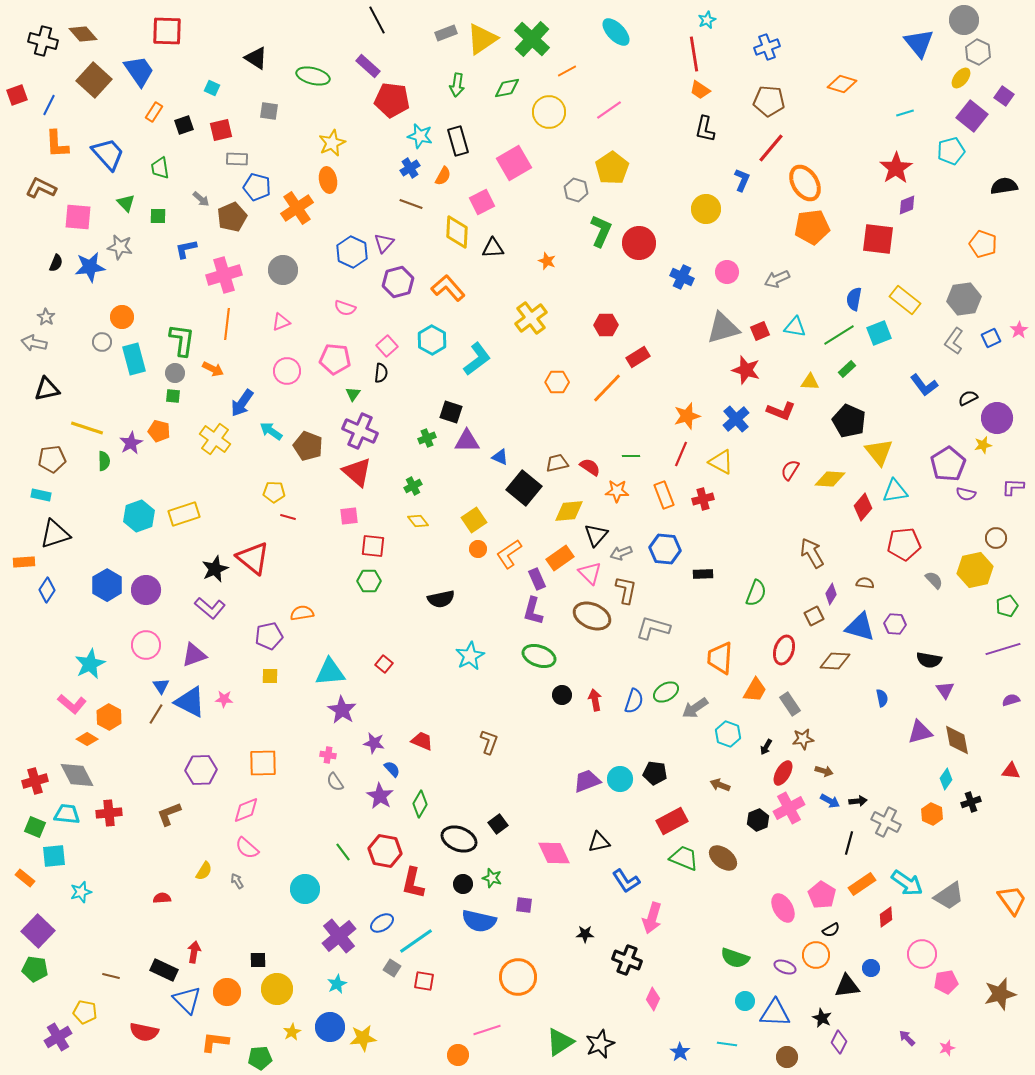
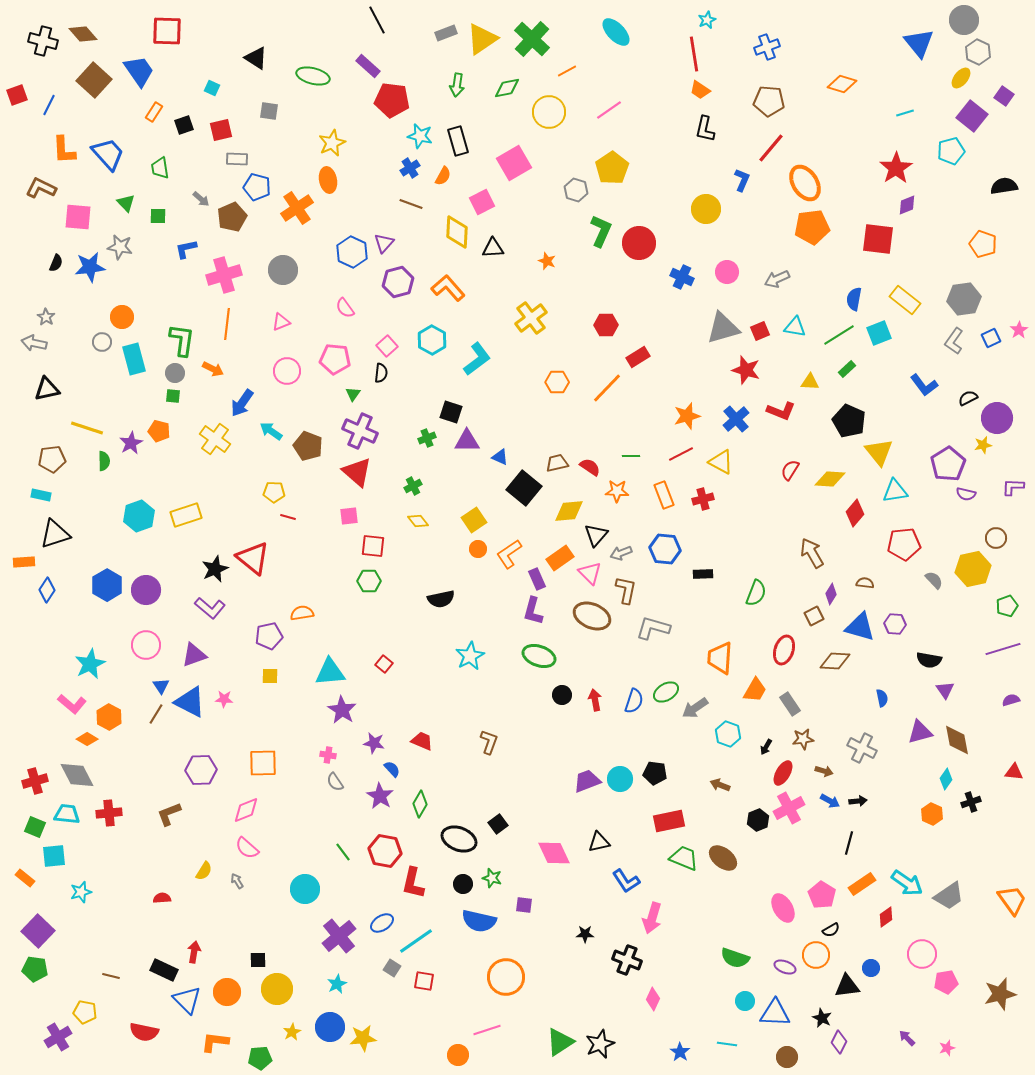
orange L-shape at (57, 144): moved 7 px right, 6 px down
pink semicircle at (345, 308): rotated 35 degrees clockwise
red line at (681, 454): rotated 40 degrees clockwise
red diamond at (863, 507): moved 8 px left, 6 px down
yellow rectangle at (184, 514): moved 2 px right, 1 px down
yellow hexagon at (975, 570): moved 2 px left, 1 px up
red triangle at (1011, 771): moved 3 px right, 1 px down
red rectangle at (672, 821): moved 3 px left; rotated 16 degrees clockwise
gray cross at (886, 822): moved 24 px left, 74 px up
orange circle at (518, 977): moved 12 px left
